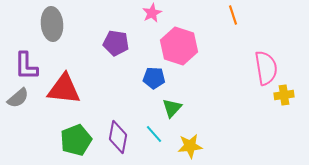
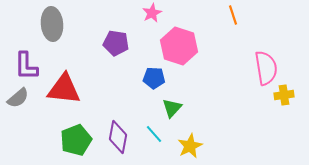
yellow star: rotated 20 degrees counterclockwise
